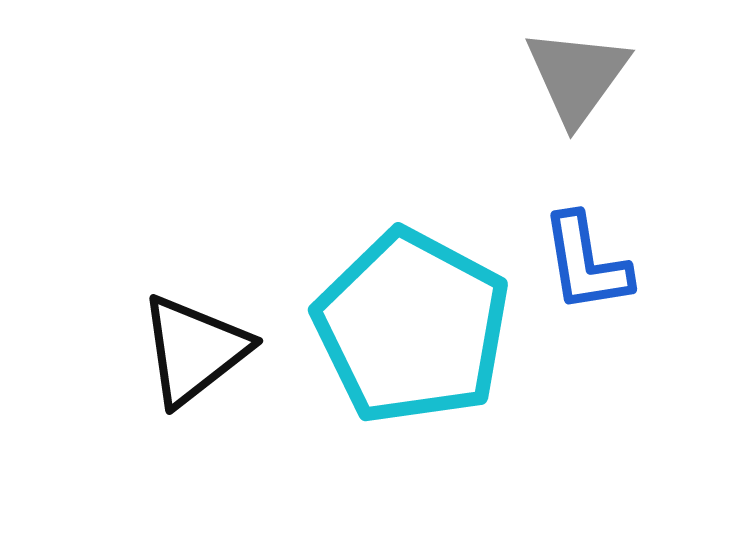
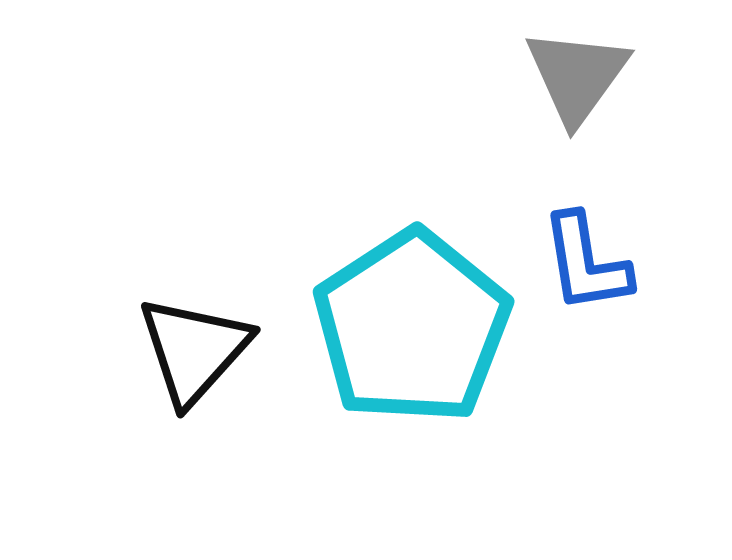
cyan pentagon: rotated 11 degrees clockwise
black triangle: rotated 10 degrees counterclockwise
